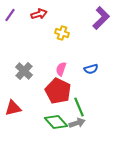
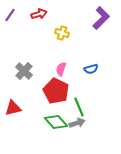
red pentagon: moved 2 px left
